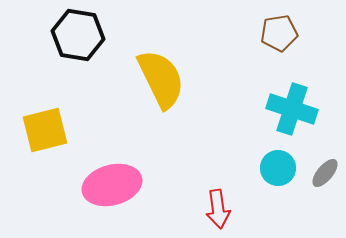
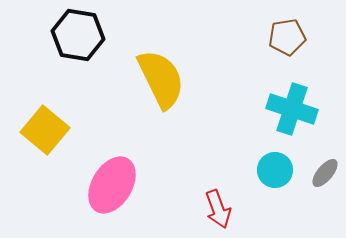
brown pentagon: moved 8 px right, 4 px down
yellow square: rotated 36 degrees counterclockwise
cyan circle: moved 3 px left, 2 px down
pink ellipse: rotated 44 degrees counterclockwise
red arrow: rotated 12 degrees counterclockwise
